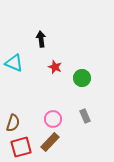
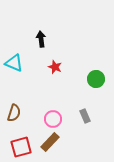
green circle: moved 14 px right, 1 px down
brown semicircle: moved 1 px right, 10 px up
